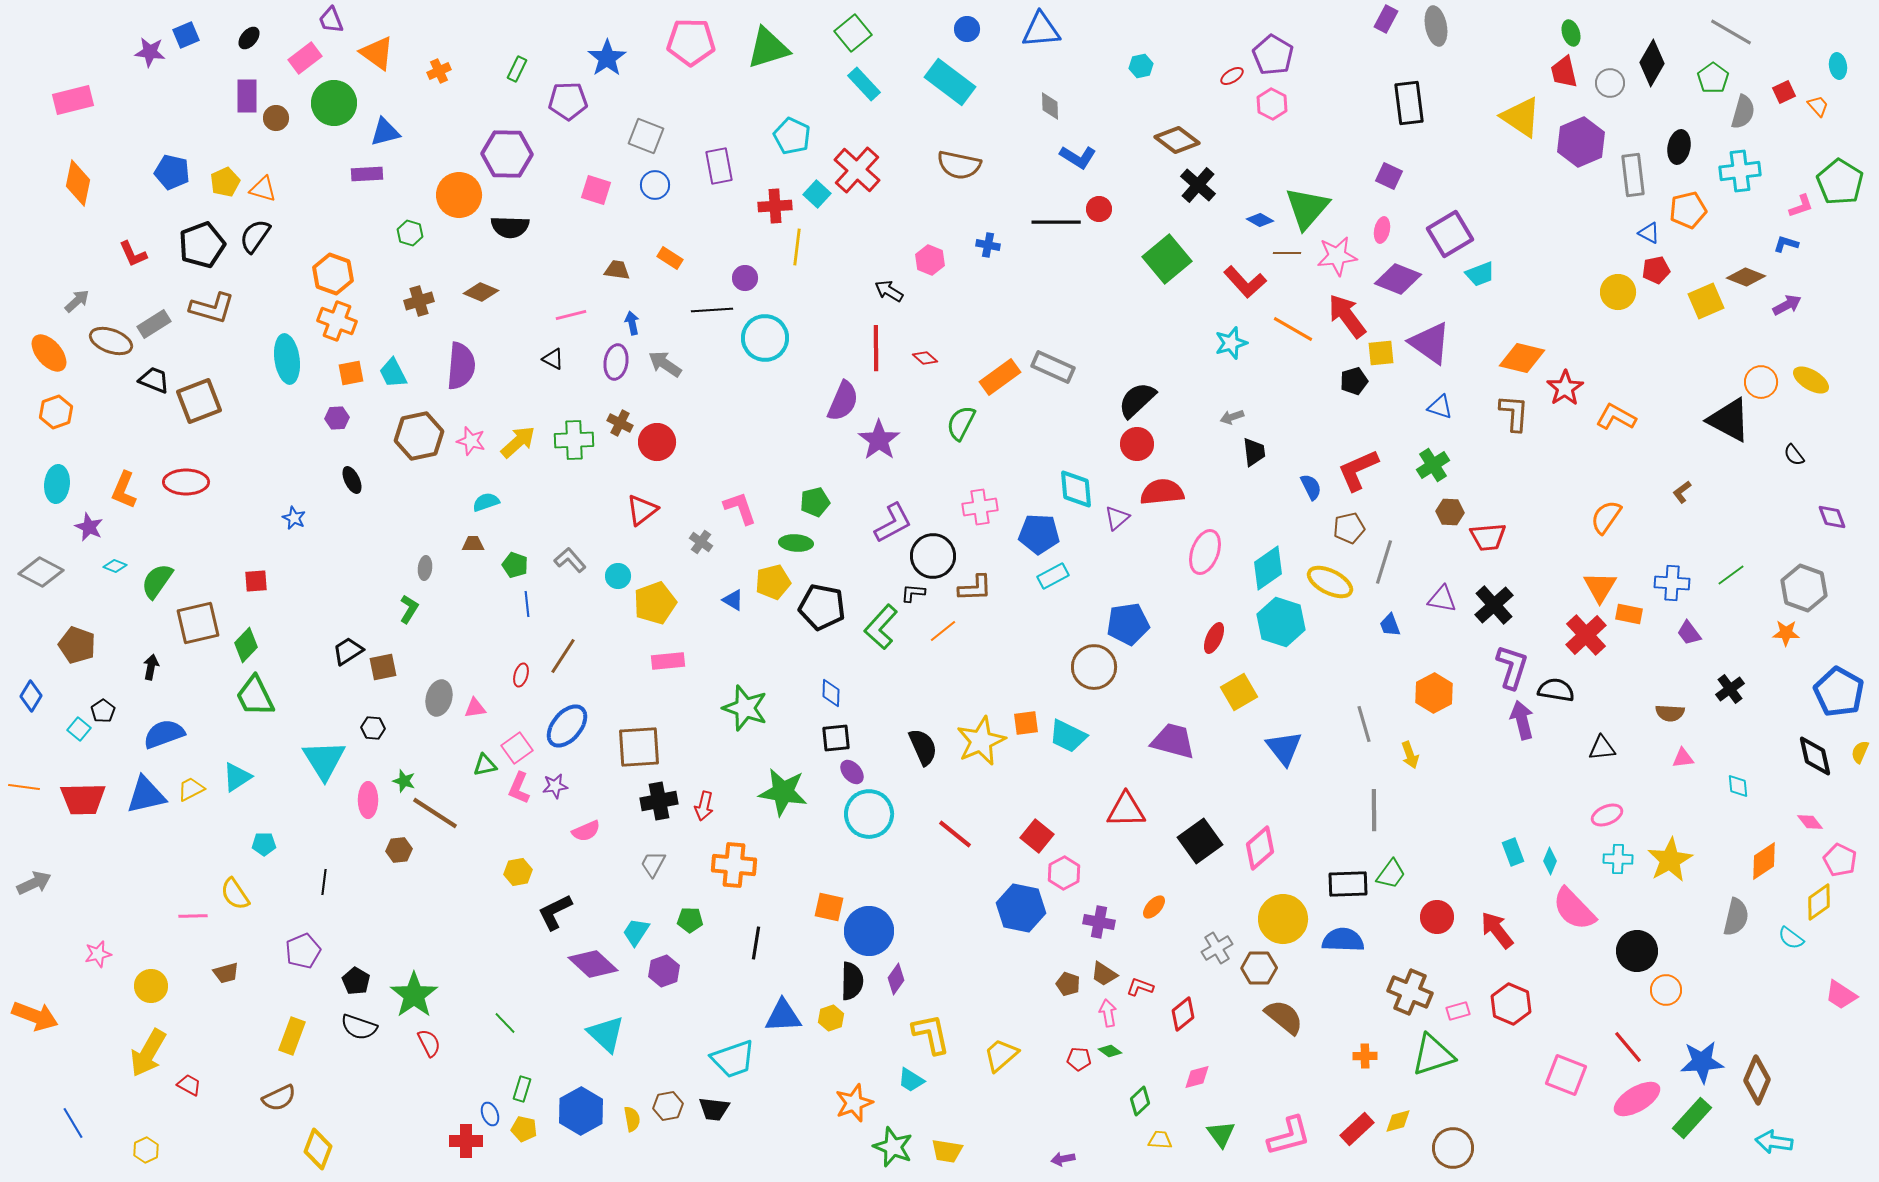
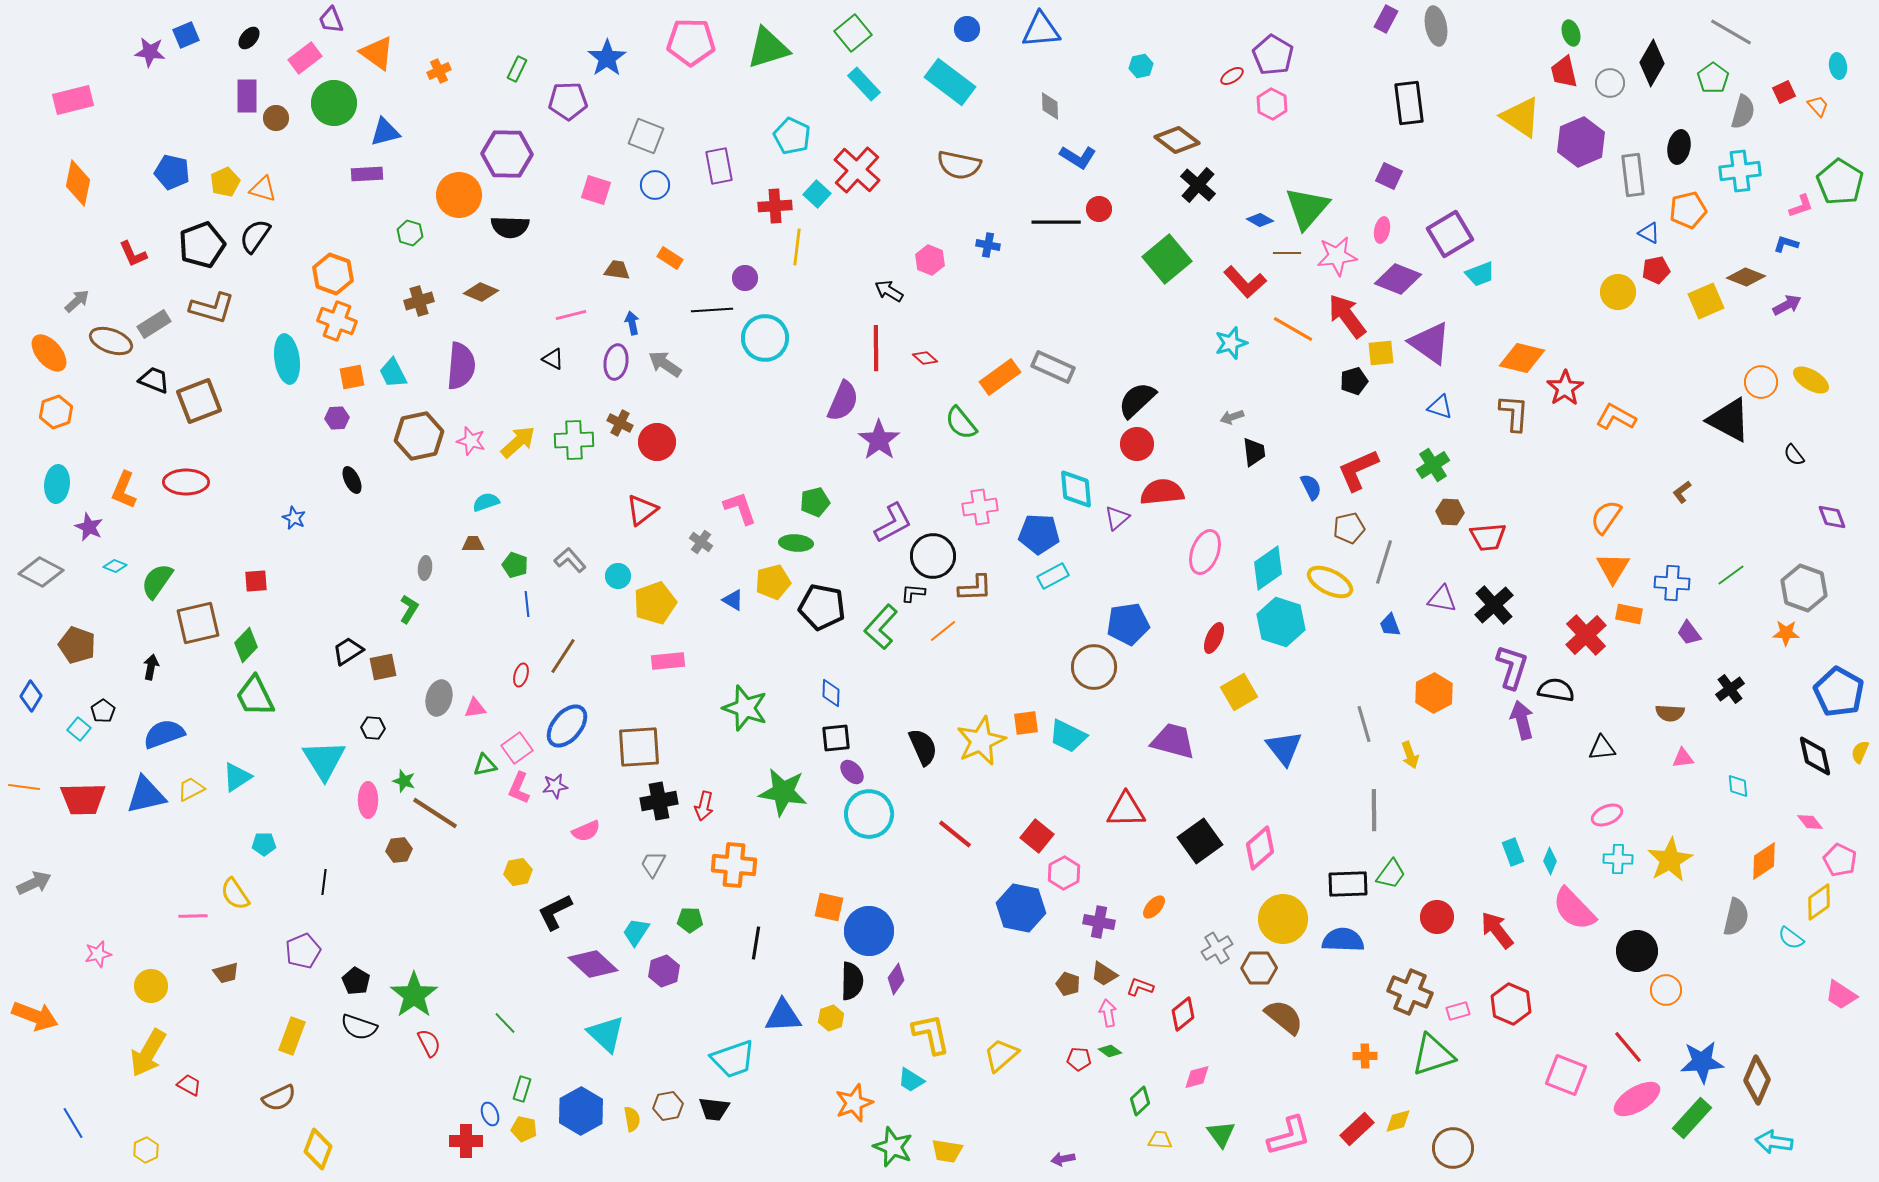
orange square at (351, 373): moved 1 px right, 4 px down
green semicircle at (961, 423): rotated 66 degrees counterclockwise
orange triangle at (1600, 587): moved 13 px right, 19 px up
